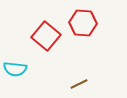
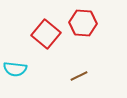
red square: moved 2 px up
brown line: moved 8 px up
